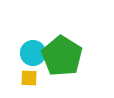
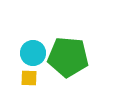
green pentagon: moved 6 px right, 1 px down; rotated 27 degrees counterclockwise
